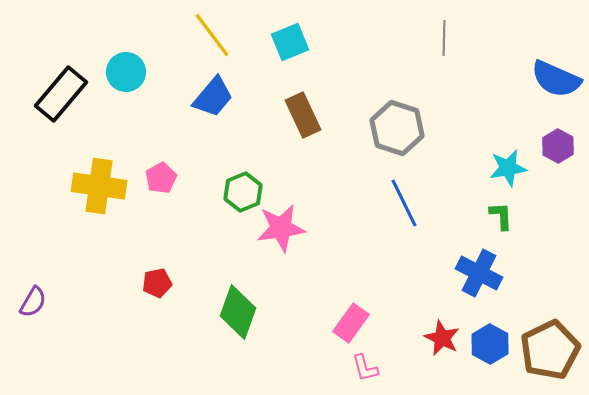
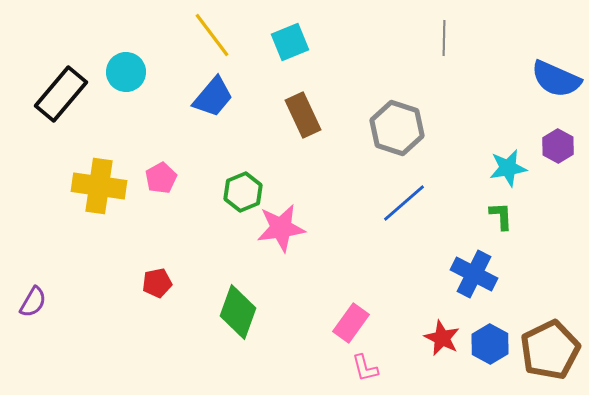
blue line: rotated 75 degrees clockwise
blue cross: moved 5 px left, 1 px down
